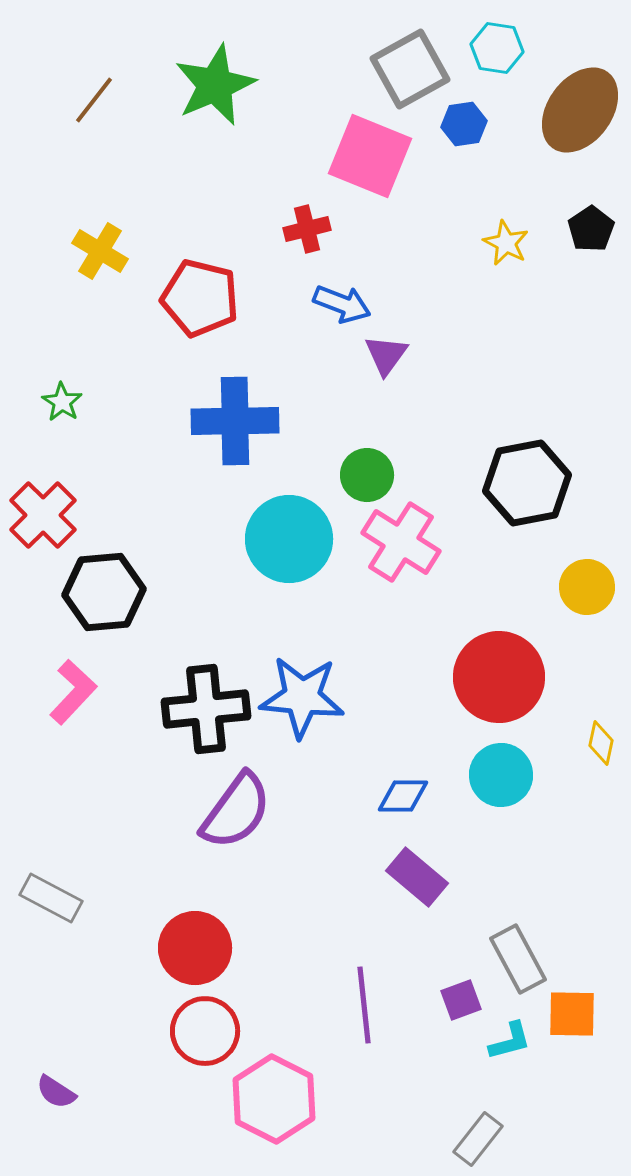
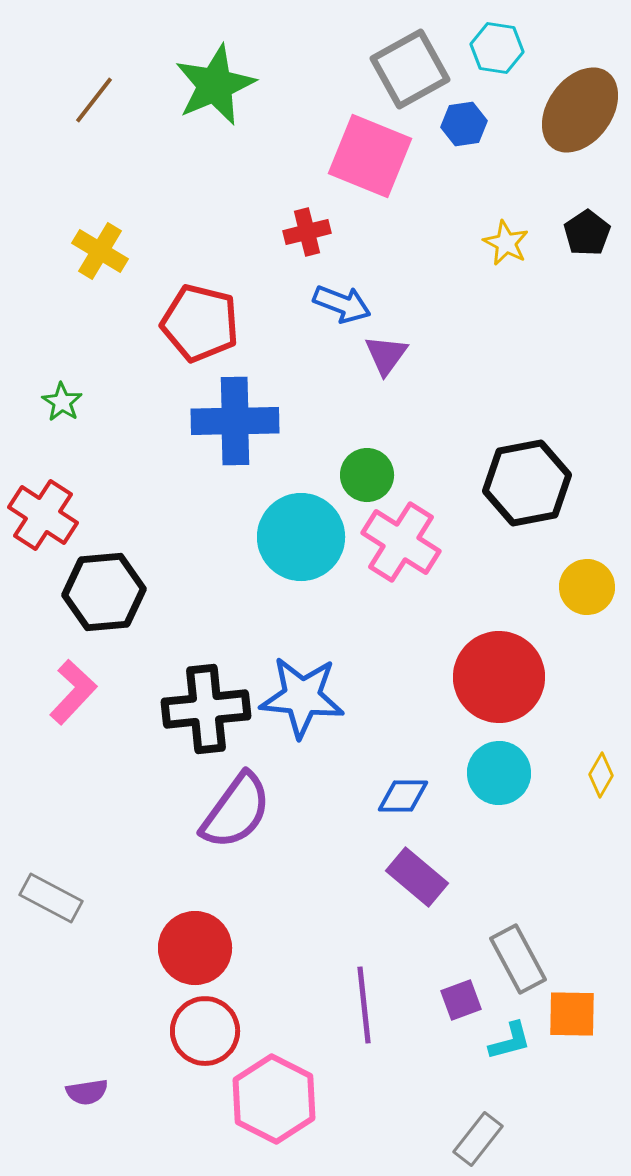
red cross at (307, 229): moved 3 px down
black pentagon at (591, 229): moved 4 px left, 4 px down
red pentagon at (200, 298): moved 25 px down
red cross at (43, 515): rotated 12 degrees counterclockwise
cyan circle at (289, 539): moved 12 px right, 2 px up
yellow diamond at (601, 743): moved 32 px down; rotated 18 degrees clockwise
cyan circle at (501, 775): moved 2 px left, 2 px up
purple semicircle at (56, 1092): moved 31 px right; rotated 42 degrees counterclockwise
